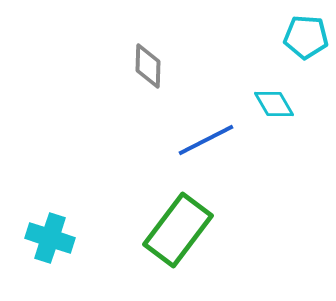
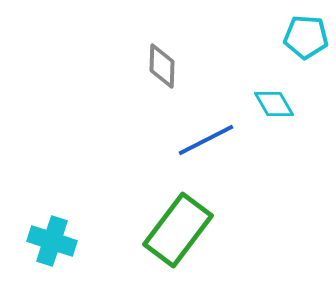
gray diamond: moved 14 px right
cyan cross: moved 2 px right, 3 px down
